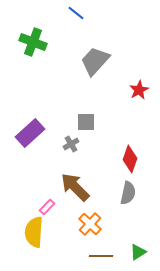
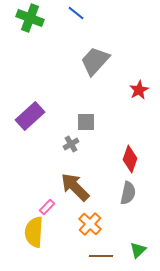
green cross: moved 3 px left, 24 px up
purple rectangle: moved 17 px up
green triangle: moved 2 px up; rotated 12 degrees counterclockwise
